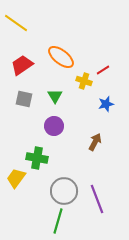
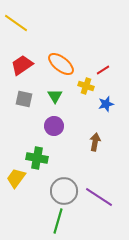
orange ellipse: moved 7 px down
yellow cross: moved 2 px right, 5 px down
brown arrow: rotated 18 degrees counterclockwise
purple line: moved 2 px right, 2 px up; rotated 36 degrees counterclockwise
